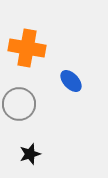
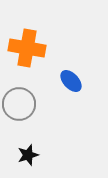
black star: moved 2 px left, 1 px down
